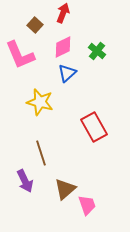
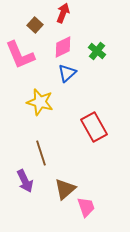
pink trapezoid: moved 1 px left, 2 px down
